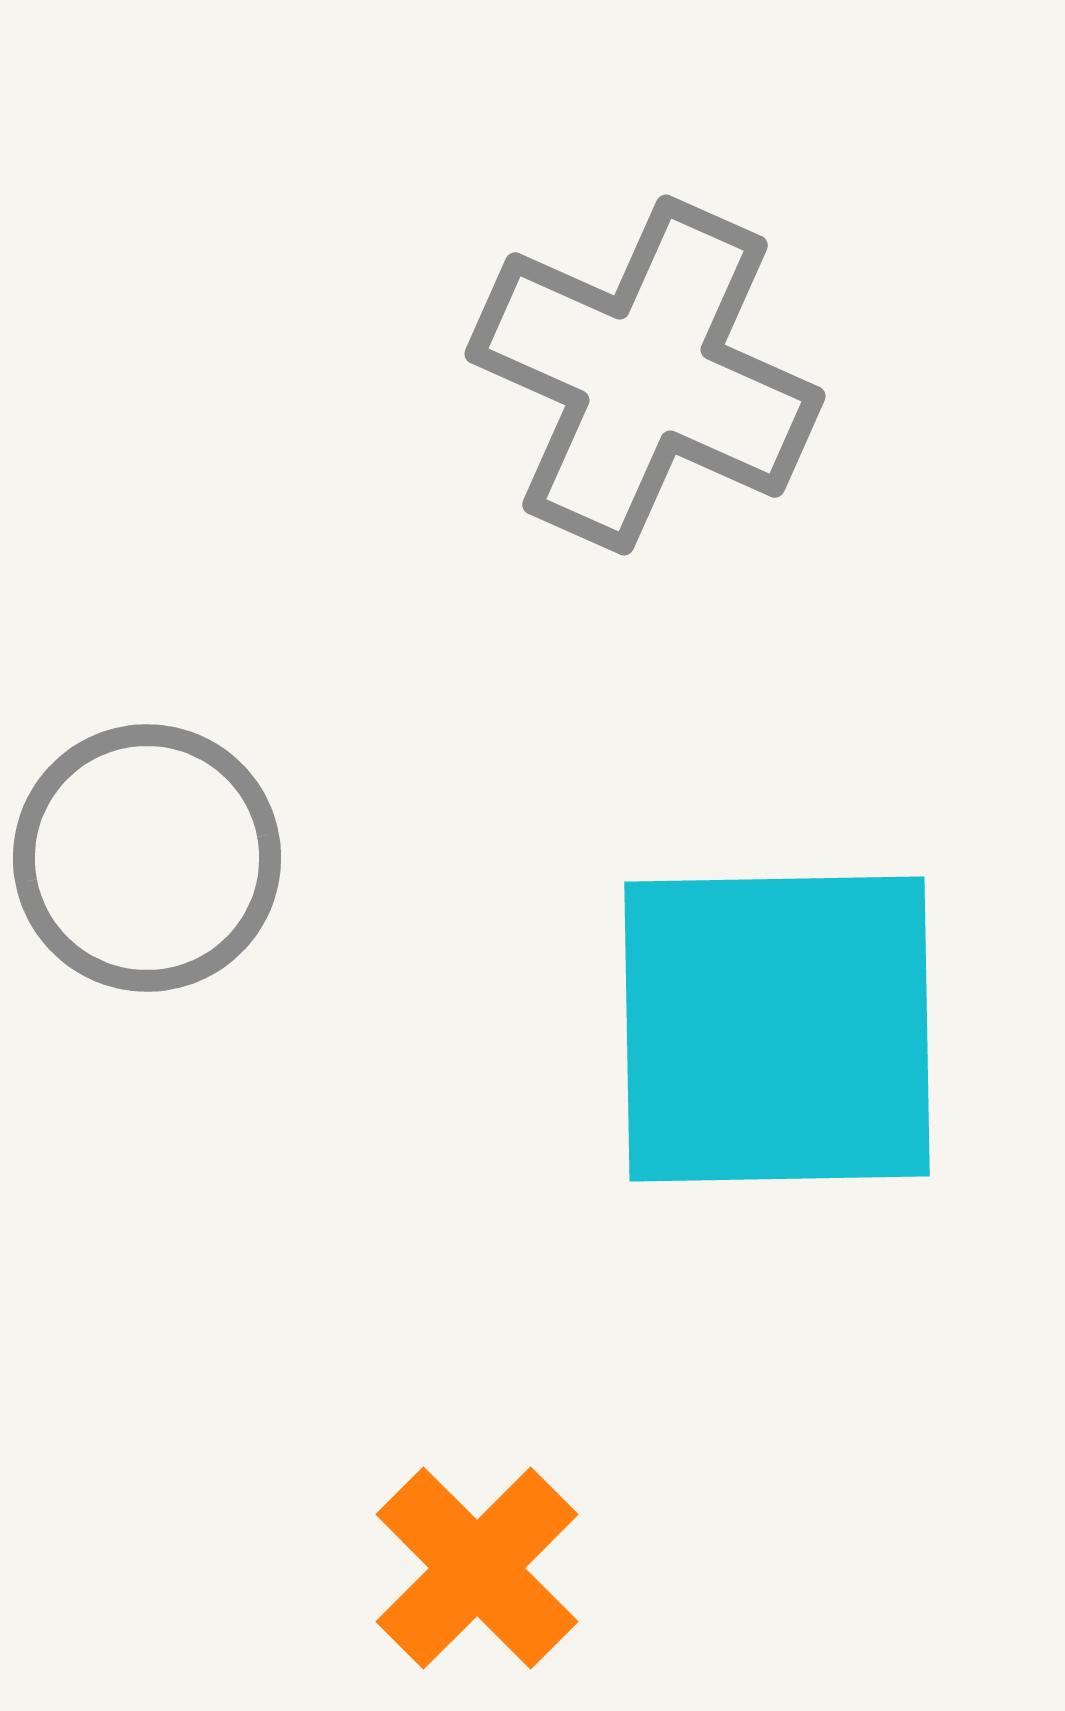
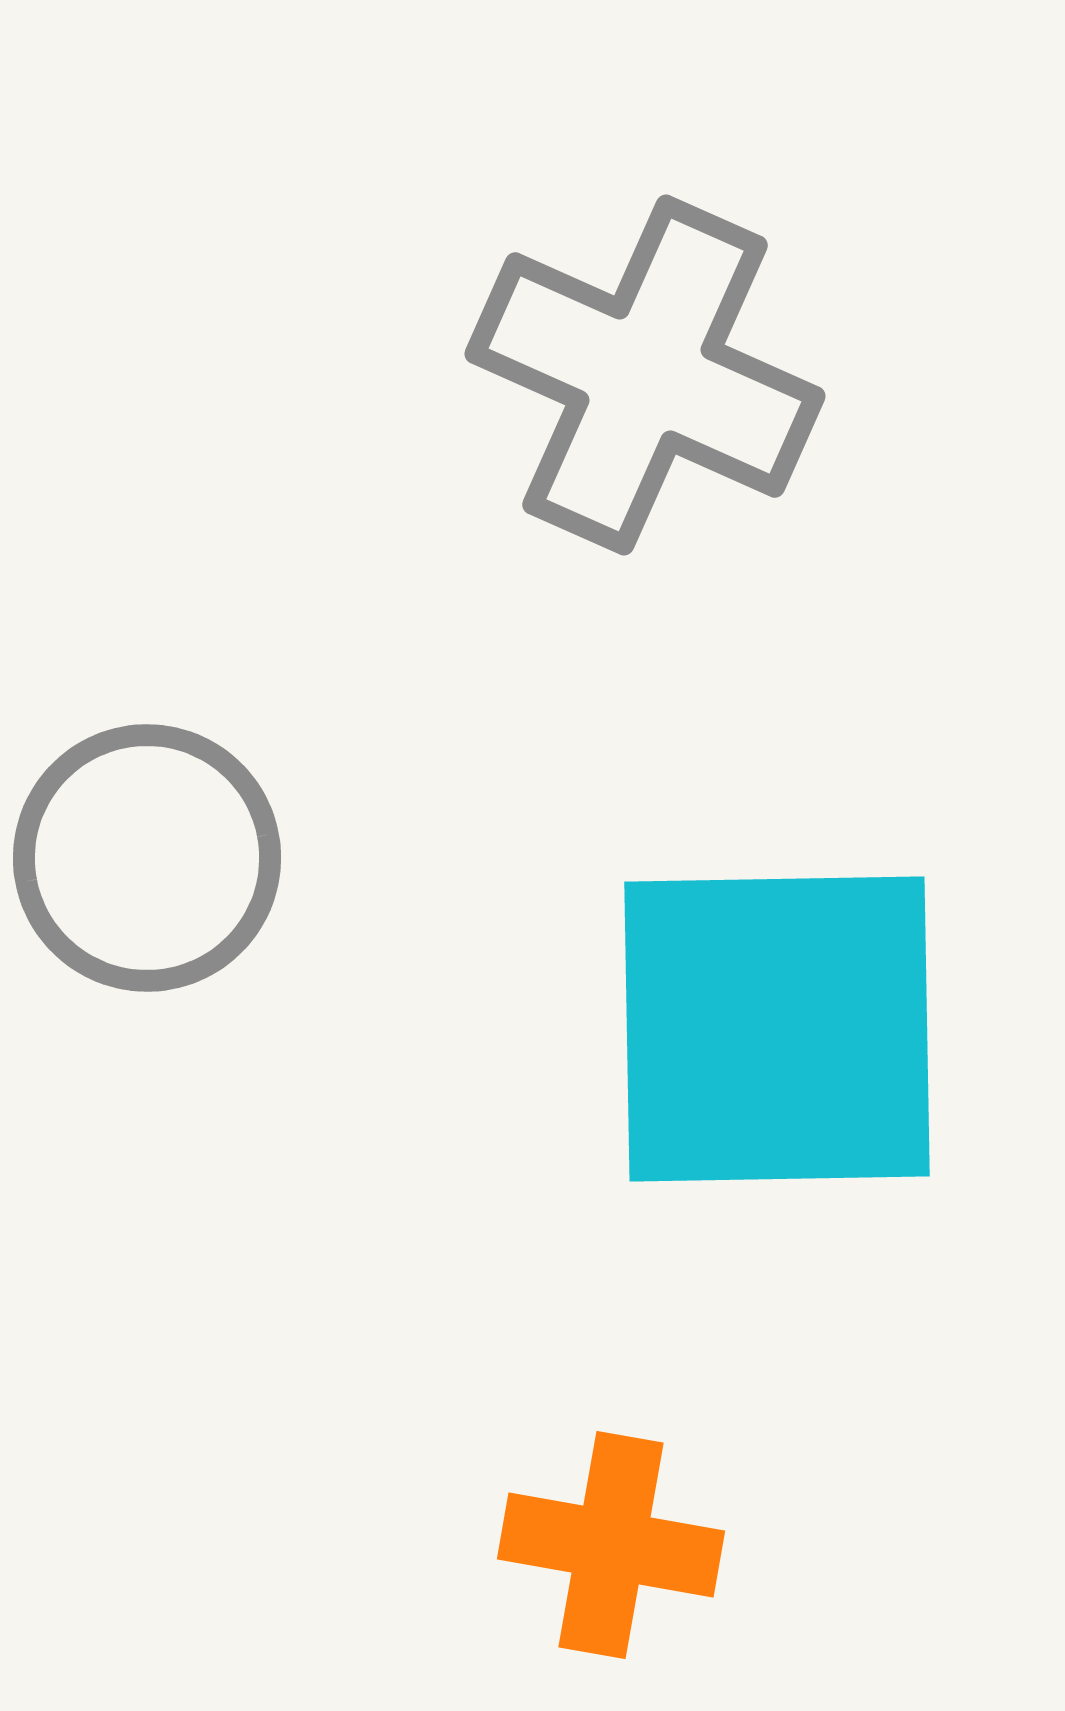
orange cross: moved 134 px right, 23 px up; rotated 35 degrees counterclockwise
